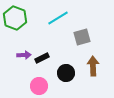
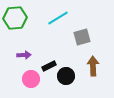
green hexagon: rotated 25 degrees counterclockwise
black rectangle: moved 7 px right, 8 px down
black circle: moved 3 px down
pink circle: moved 8 px left, 7 px up
